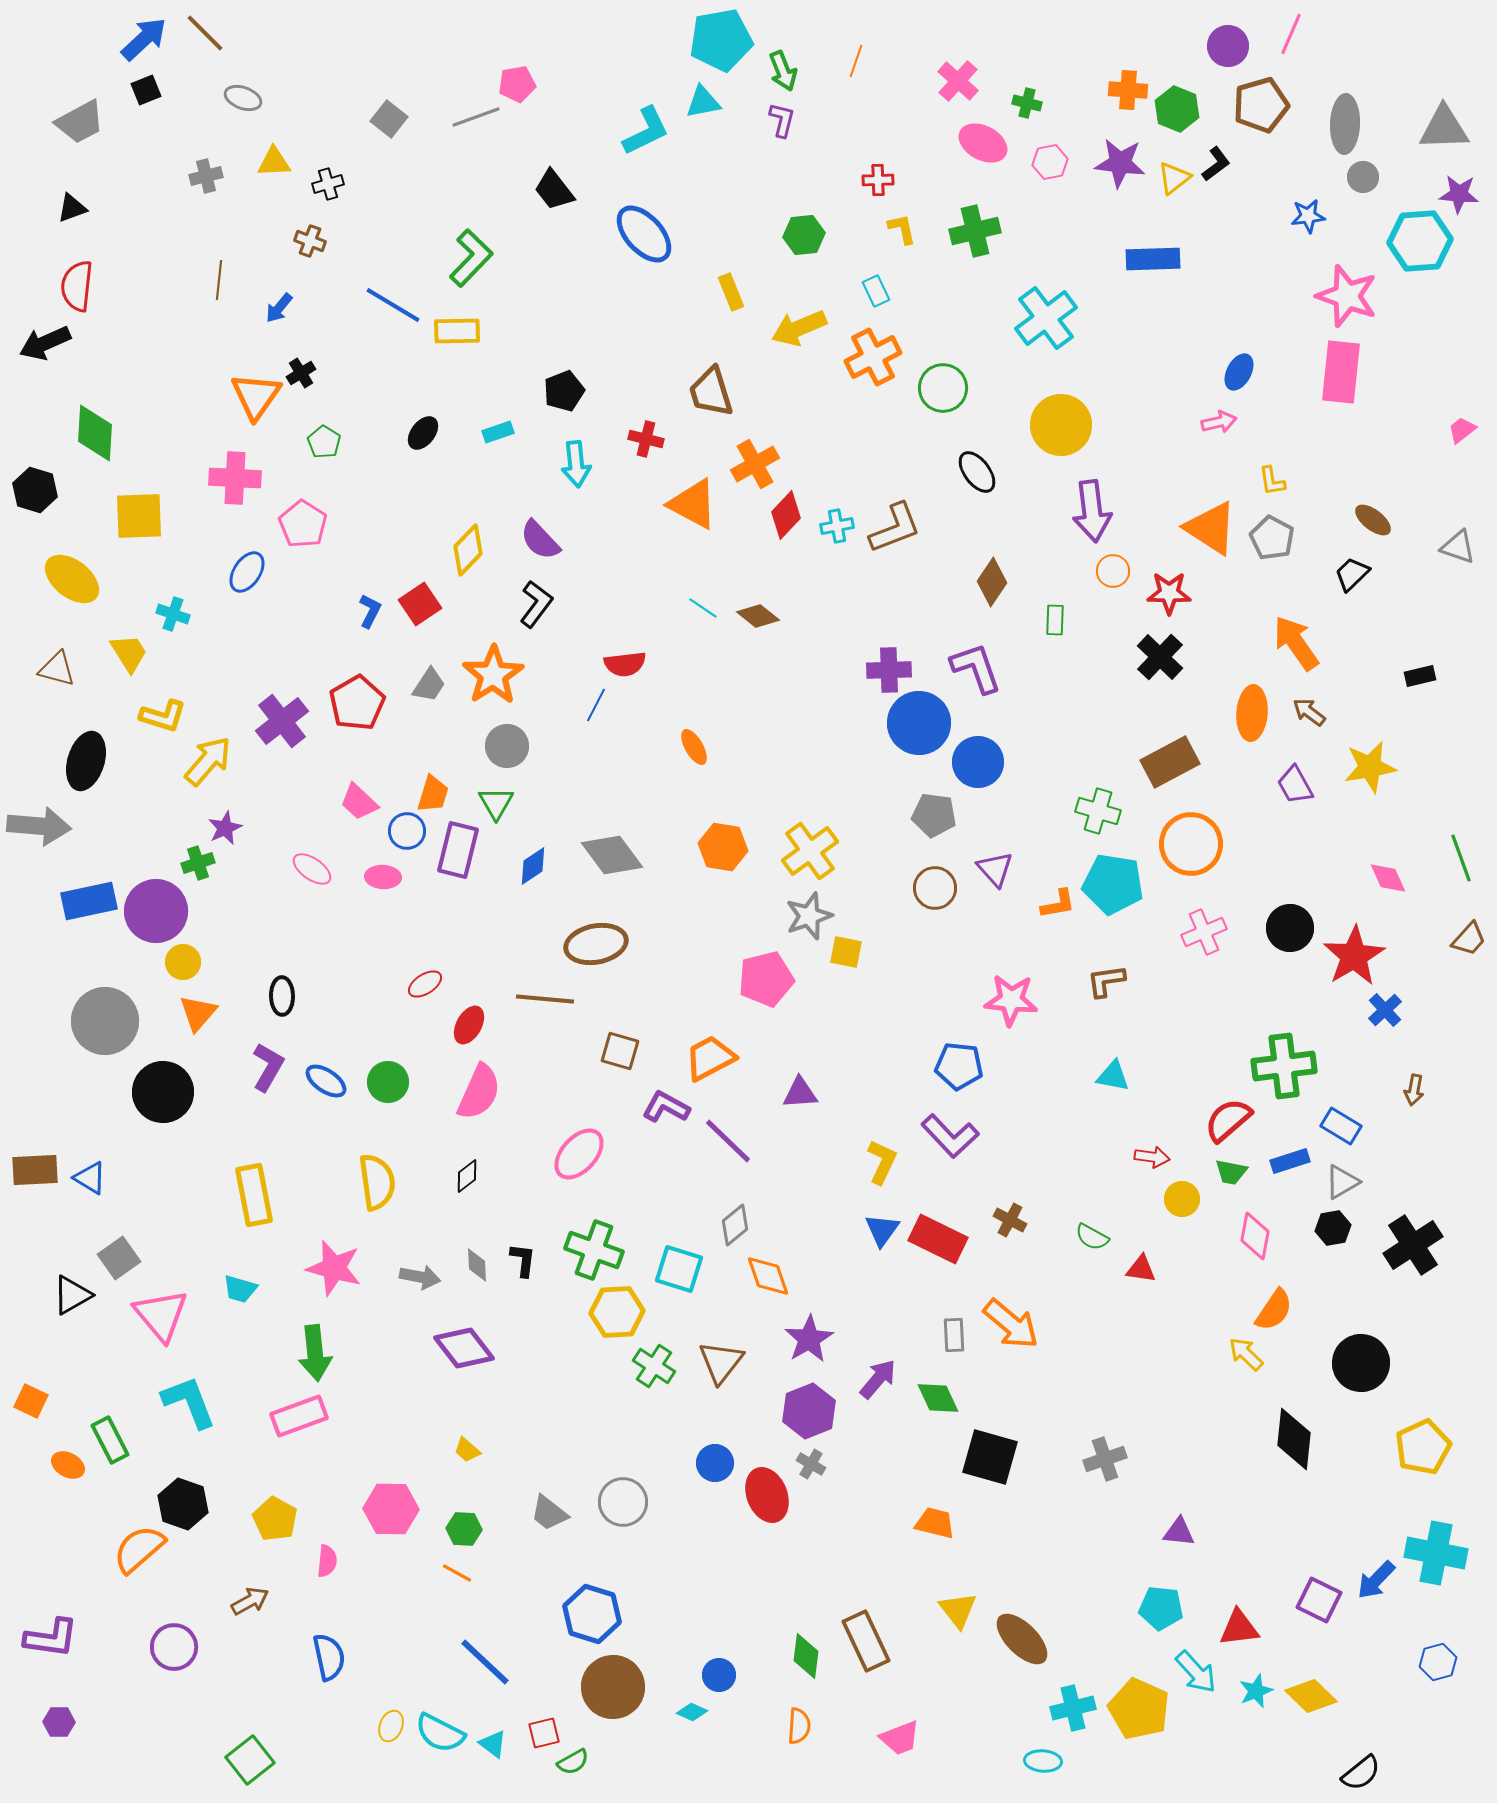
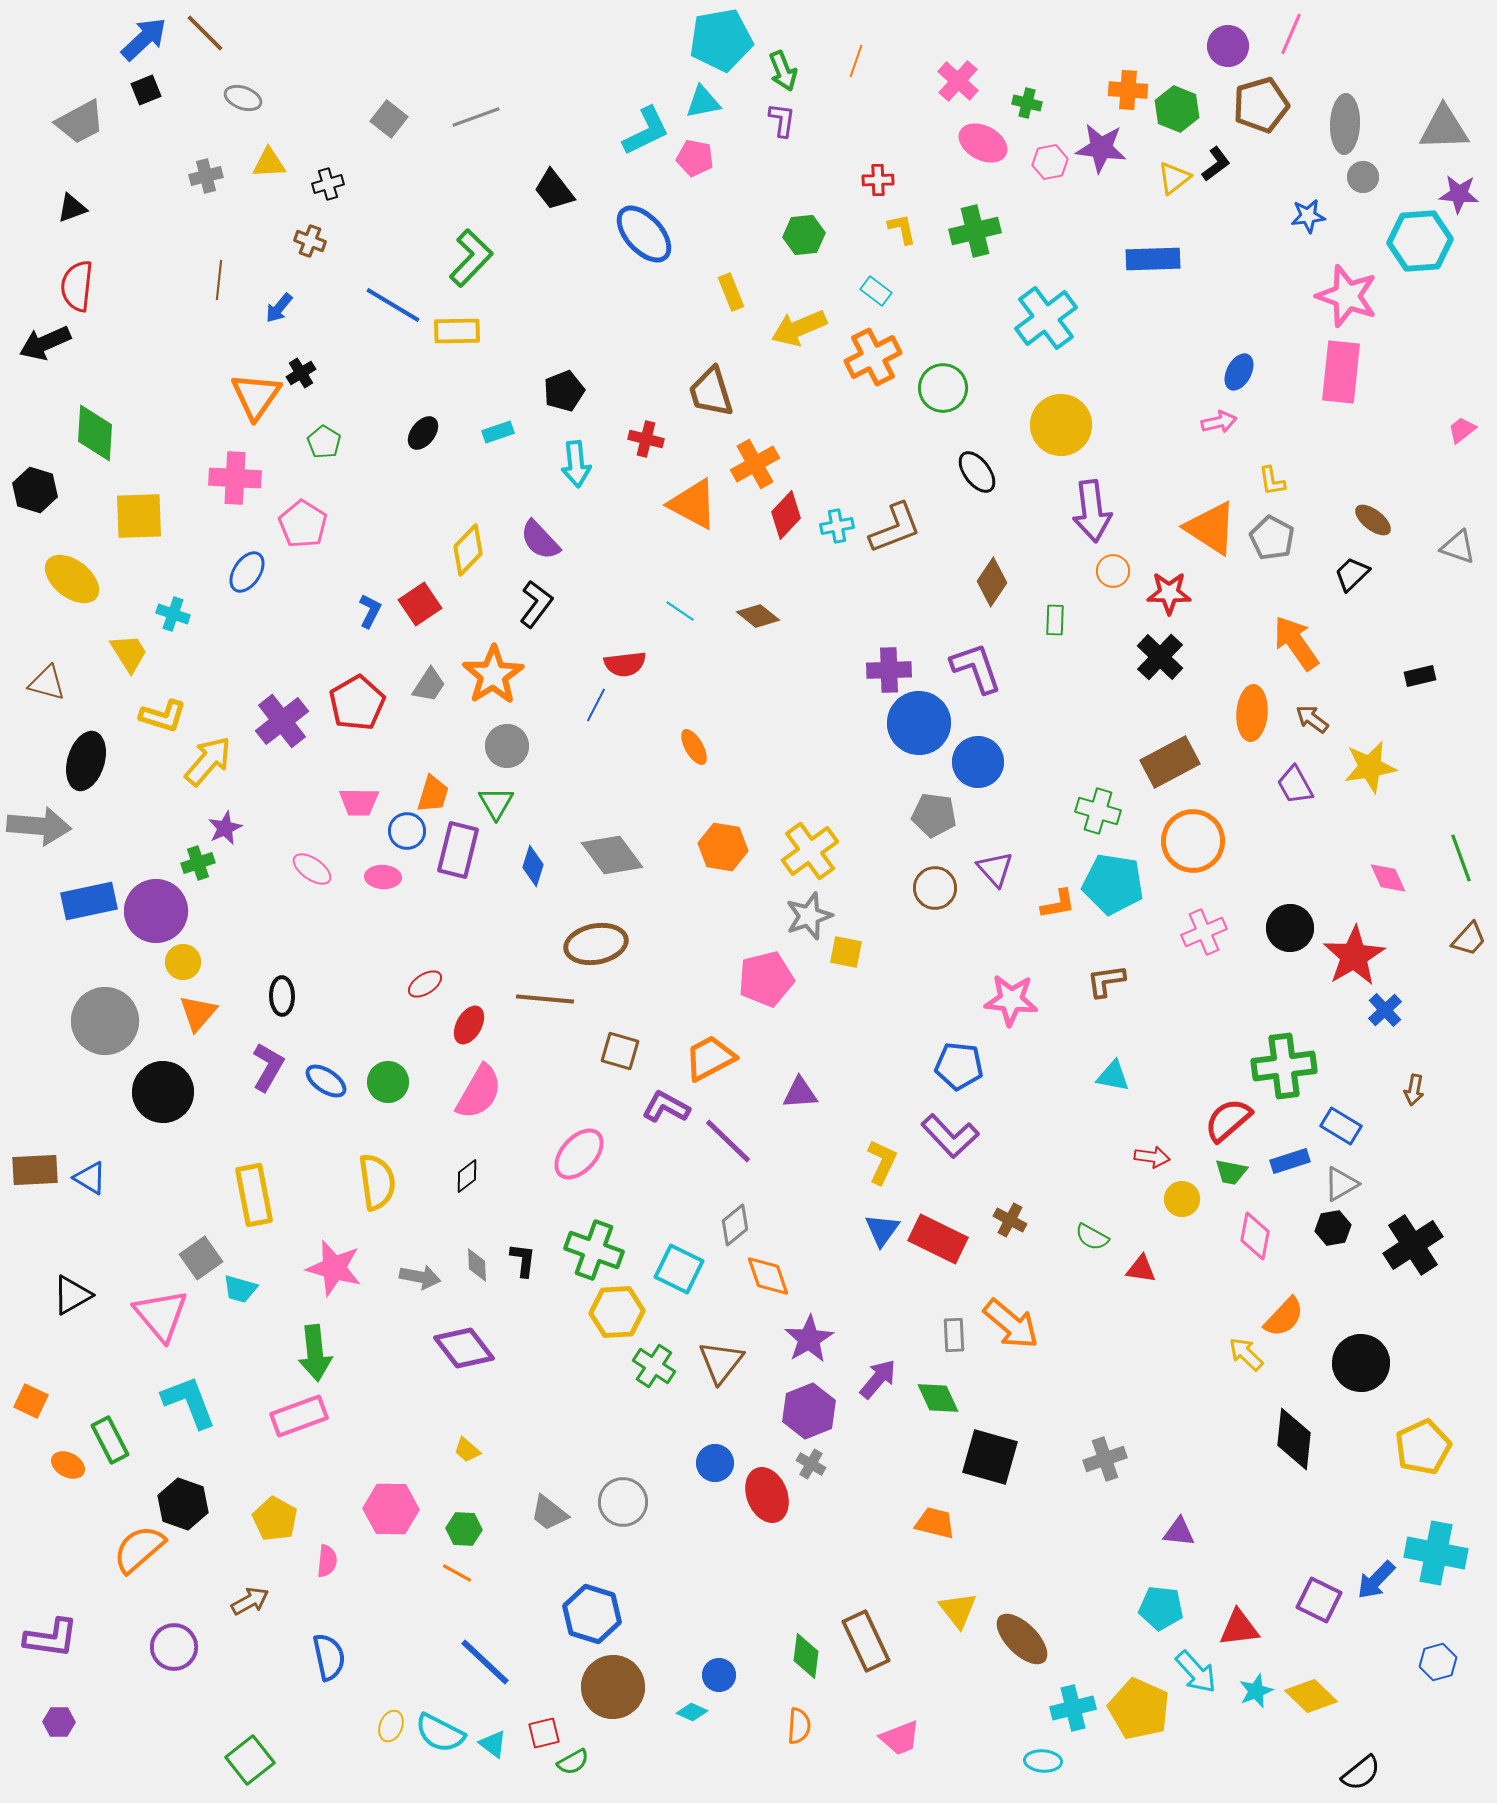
pink pentagon at (517, 84): moved 178 px right, 74 px down; rotated 21 degrees clockwise
purple L-shape at (782, 120): rotated 6 degrees counterclockwise
yellow triangle at (274, 162): moved 5 px left, 1 px down
purple star at (1120, 163): moved 19 px left, 15 px up
cyan rectangle at (876, 291): rotated 28 degrees counterclockwise
cyan line at (703, 608): moved 23 px left, 3 px down
brown triangle at (57, 669): moved 10 px left, 14 px down
brown arrow at (1309, 712): moved 3 px right, 7 px down
pink trapezoid at (359, 802): rotated 42 degrees counterclockwise
orange circle at (1191, 844): moved 2 px right, 3 px up
blue diamond at (533, 866): rotated 39 degrees counterclockwise
pink semicircle at (479, 1092): rotated 6 degrees clockwise
gray triangle at (1342, 1182): moved 1 px left, 2 px down
gray square at (119, 1258): moved 82 px right
cyan square at (679, 1269): rotated 9 degrees clockwise
orange semicircle at (1274, 1310): moved 10 px right, 7 px down; rotated 9 degrees clockwise
